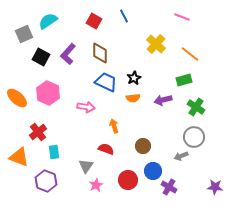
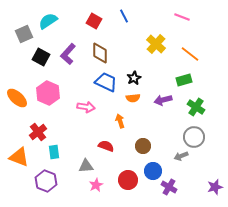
orange arrow: moved 6 px right, 5 px up
red semicircle: moved 3 px up
gray triangle: rotated 49 degrees clockwise
purple star: rotated 21 degrees counterclockwise
